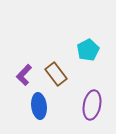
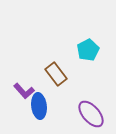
purple L-shape: moved 16 px down; rotated 85 degrees counterclockwise
purple ellipse: moved 1 px left, 9 px down; rotated 52 degrees counterclockwise
